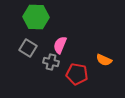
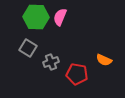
pink semicircle: moved 28 px up
gray cross: rotated 35 degrees counterclockwise
